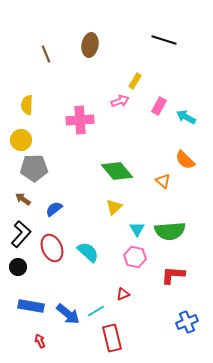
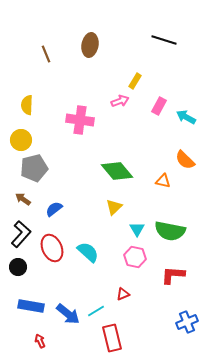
pink cross: rotated 12 degrees clockwise
gray pentagon: rotated 12 degrees counterclockwise
orange triangle: rotated 28 degrees counterclockwise
green semicircle: rotated 16 degrees clockwise
